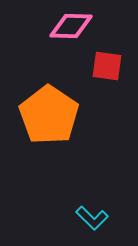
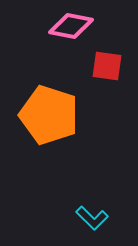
pink diamond: rotated 9 degrees clockwise
orange pentagon: rotated 16 degrees counterclockwise
